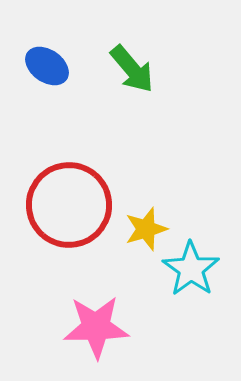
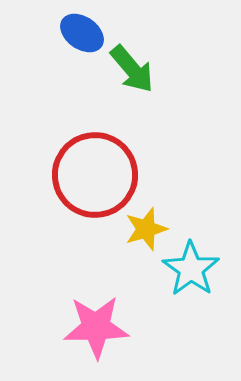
blue ellipse: moved 35 px right, 33 px up
red circle: moved 26 px right, 30 px up
